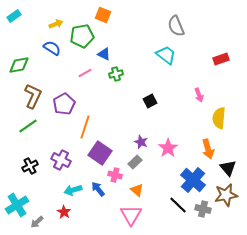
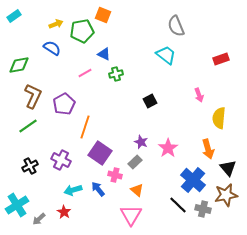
green pentagon: moved 5 px up
gray arrow: moved 2 px right, 3 px up
